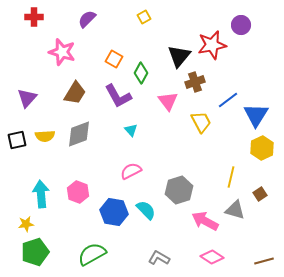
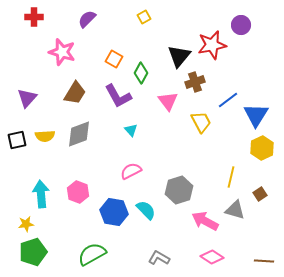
green pentagon: moved 2 px left
brown line: rotated 18 degrees clockwise
